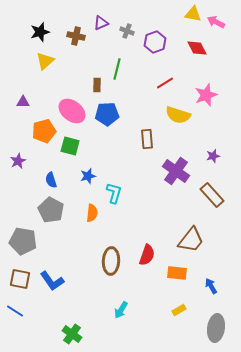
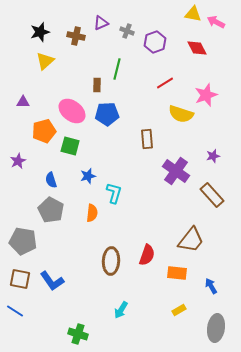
yellow semicircle at (178, 115): moved 3 px right, 1 px up
green cross at (72, 334): moved 6 px right; rotated 18 degrees counterclockwise
